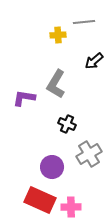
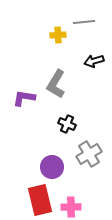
black arrow: rotated 24 degrees clockwise
red rectangle: rotated 52 degrees clockwise
